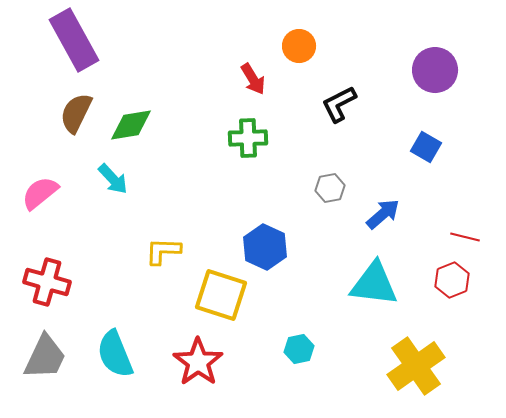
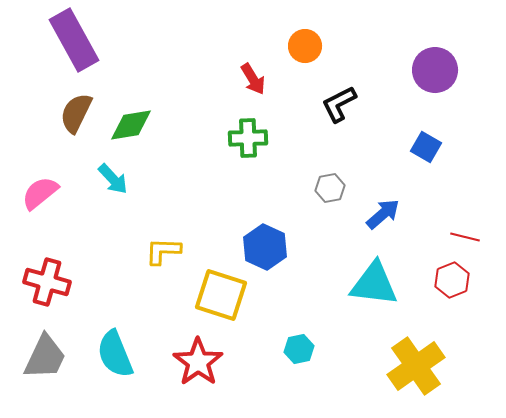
orange circle: moved 6 px right
